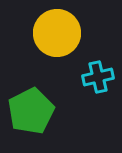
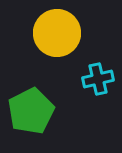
cyan cross: moved 2 px down
